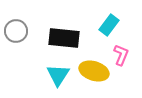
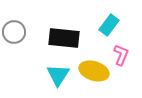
gray circle: moved 2 px left, 1 px down
